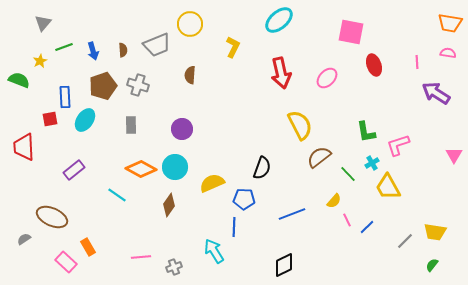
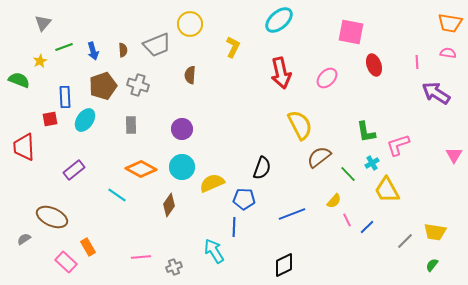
cyan circle at (175, 167): moved 7 px right
yellow trapezoid at (388, 187): moved 1 px left, 3 px down
